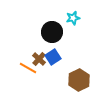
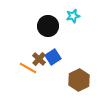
cyan star: moved 2 px up
black circle: moved 4 px left, 6 px up
